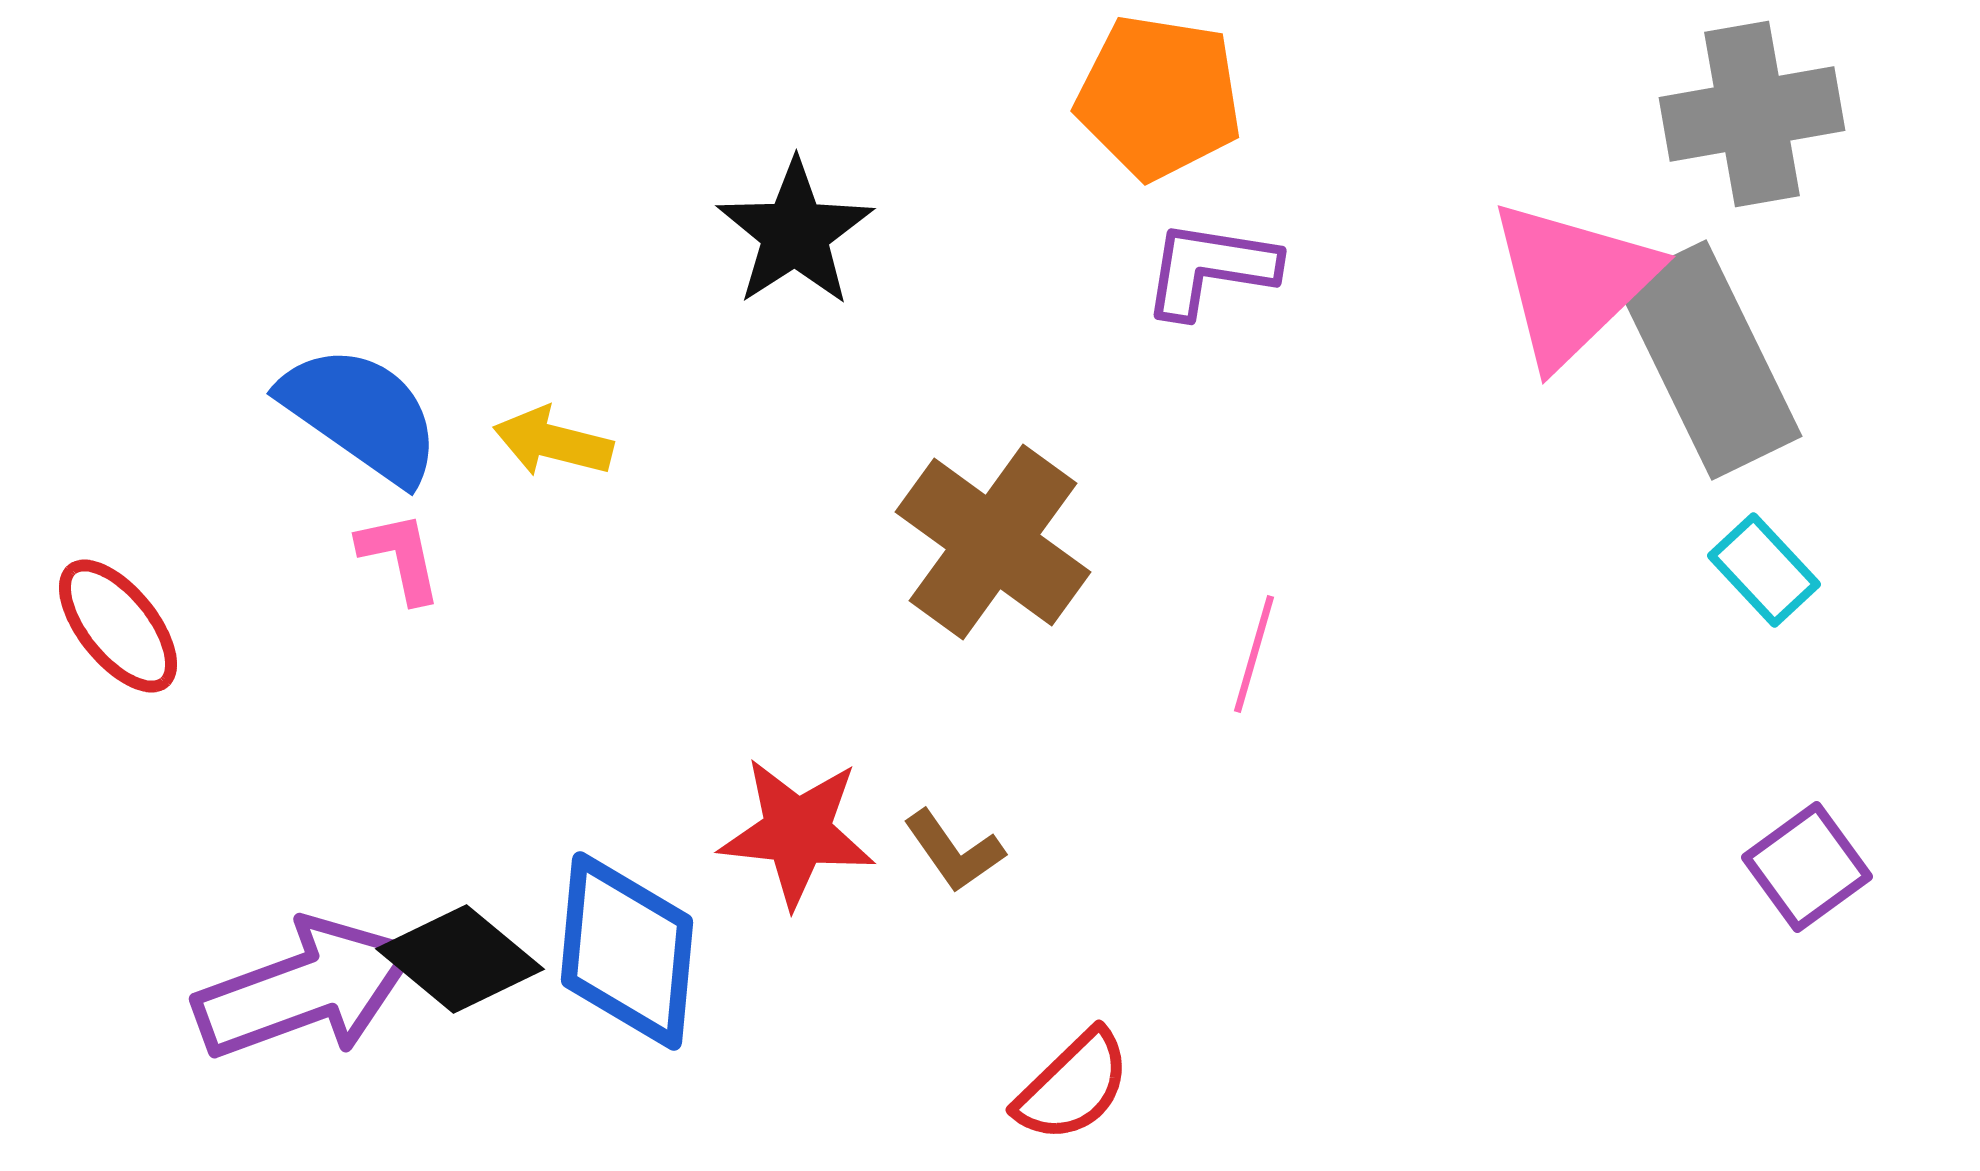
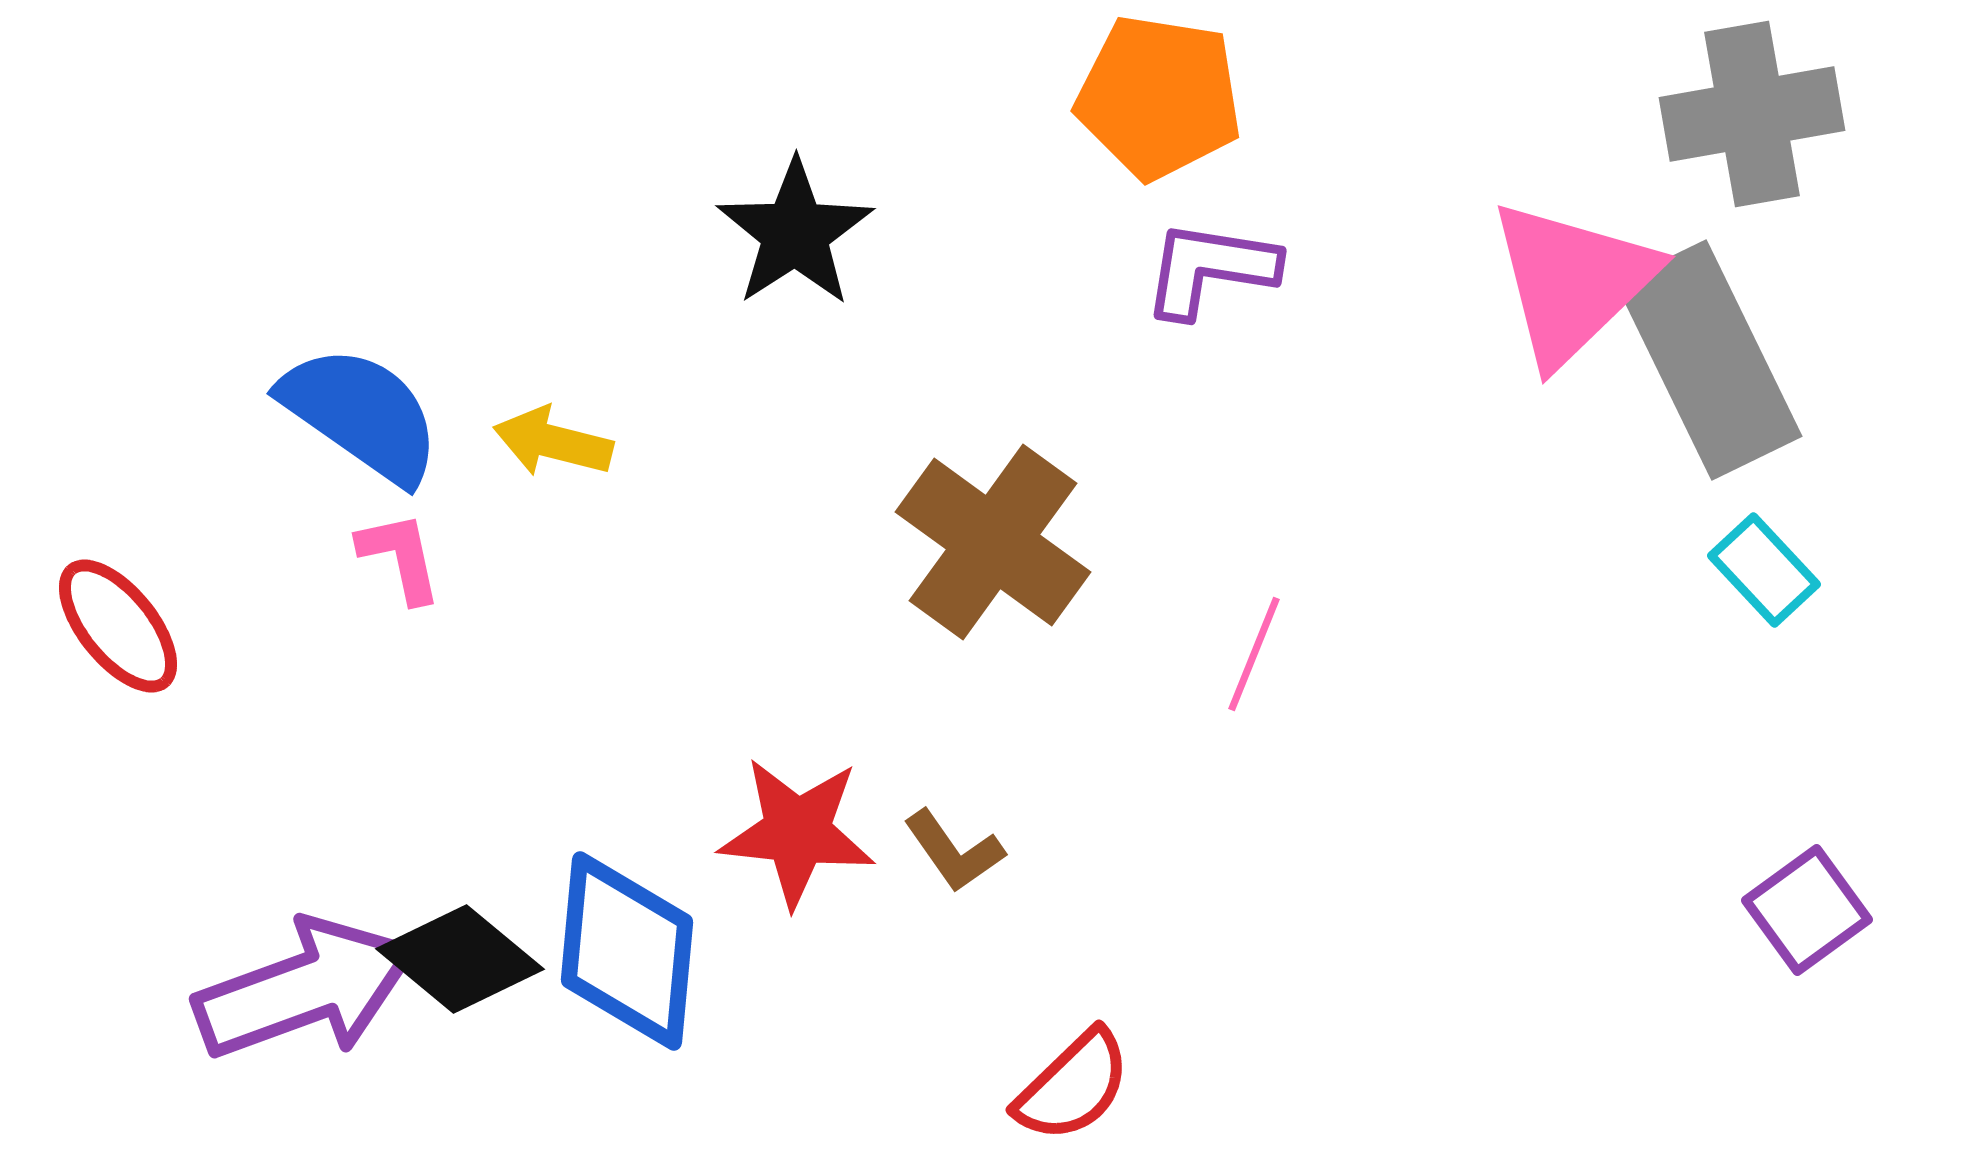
pink line: rotated 6 degrees clockwise
purple square: moved 43 px down
